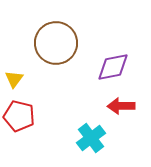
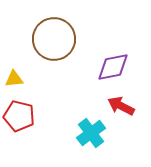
brown circle: moved 2 px left, 4 px up
yellow triangle: rotated 48 degrees clockwise
red arrow: rotated 28 degrees clockwise
cyan cross: moved 5 px up
